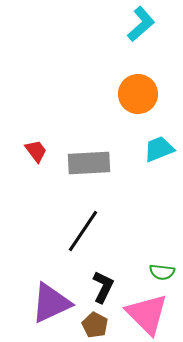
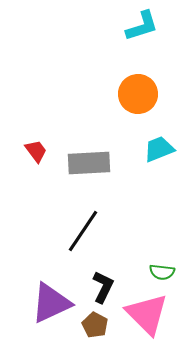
cyan L-shape: moved 1 px right, 2 px down; rotated 24 degrees clockwise
